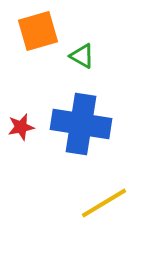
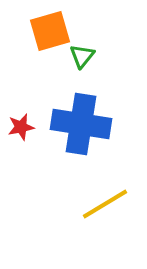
orange square: moved 12 px right
green triangle: rotated 40 degrees clockwise
yellow line: moved 1 px right, 1 px down
